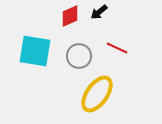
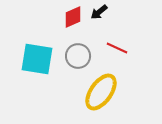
red diamond: moved 3 px right, 1 px down
cyan square: moved 2 px right, 8 px down
gray circle: moved 1 px left
yellow ellipse: moved 4 px right, 2 px up
